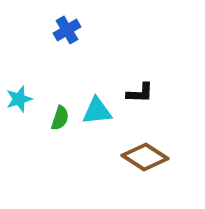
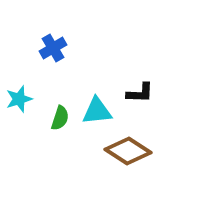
blue cross: moved 14 px left, 18 px down
brown diamond: moved 17 px left, 6 px up
